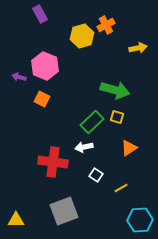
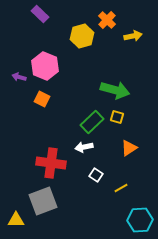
purple rectangle: rotated 18 degrees counterclockwise
orange cross: moved 1 px right, 5 px up; rotated 18 degrees counterclockwise
yellow arrow: moved 5 px left, 12 px up
red cross: moved 2 px left, 1 px down
gray square: moved 21 px left, 10 px up
